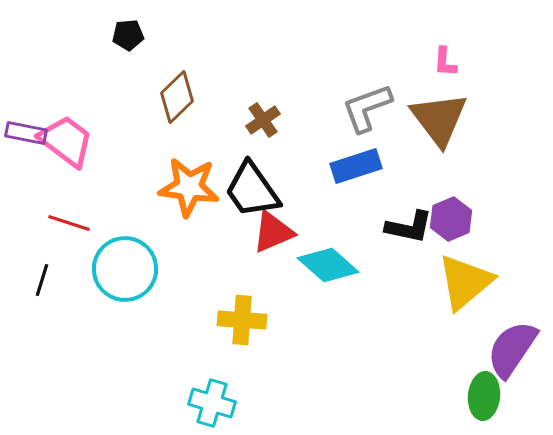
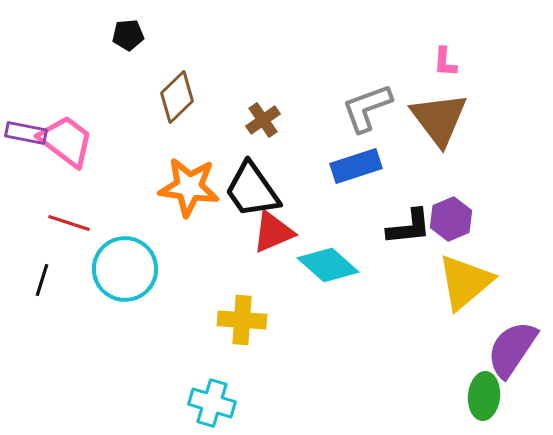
black L-shape: rotated 18 degrees counterclockwise
